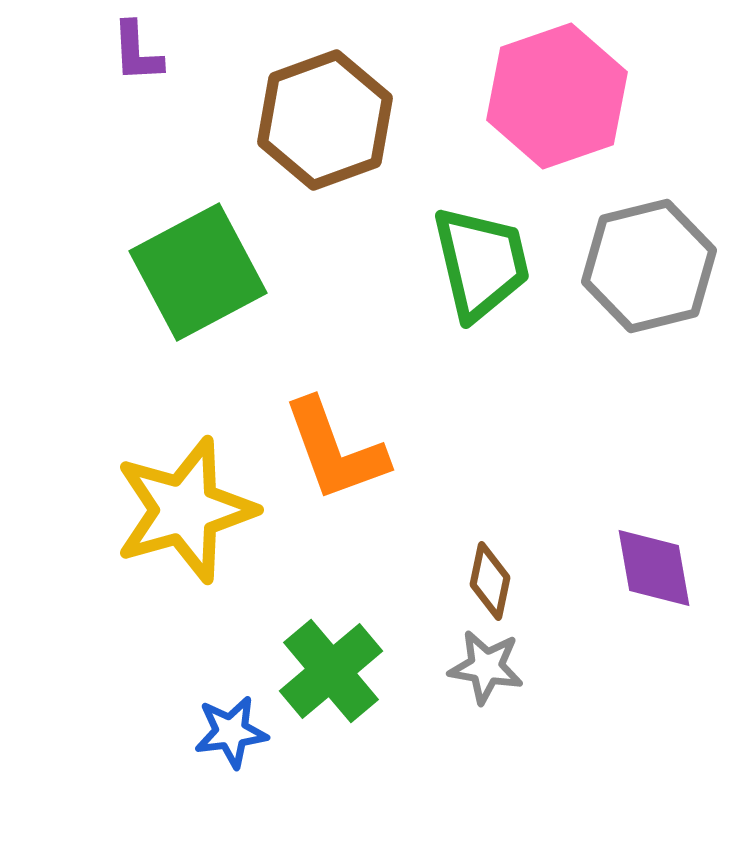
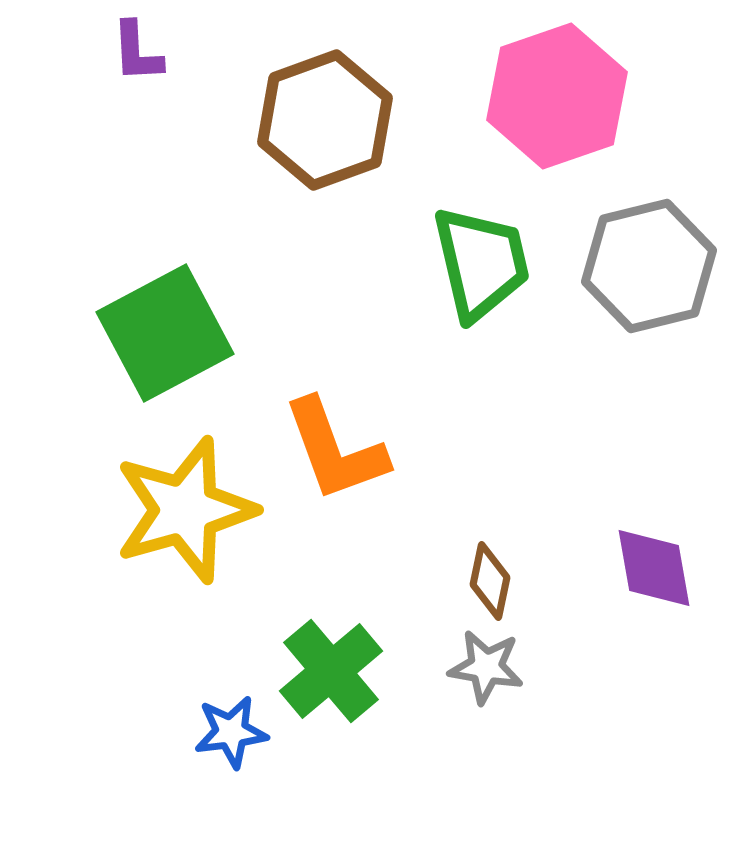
green square: moved 33 px left, 61 px down
